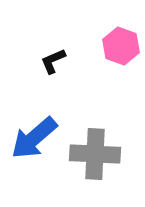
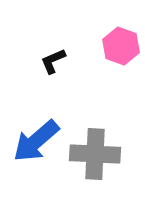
blue arrow: moved 2 px right, 3 px down
